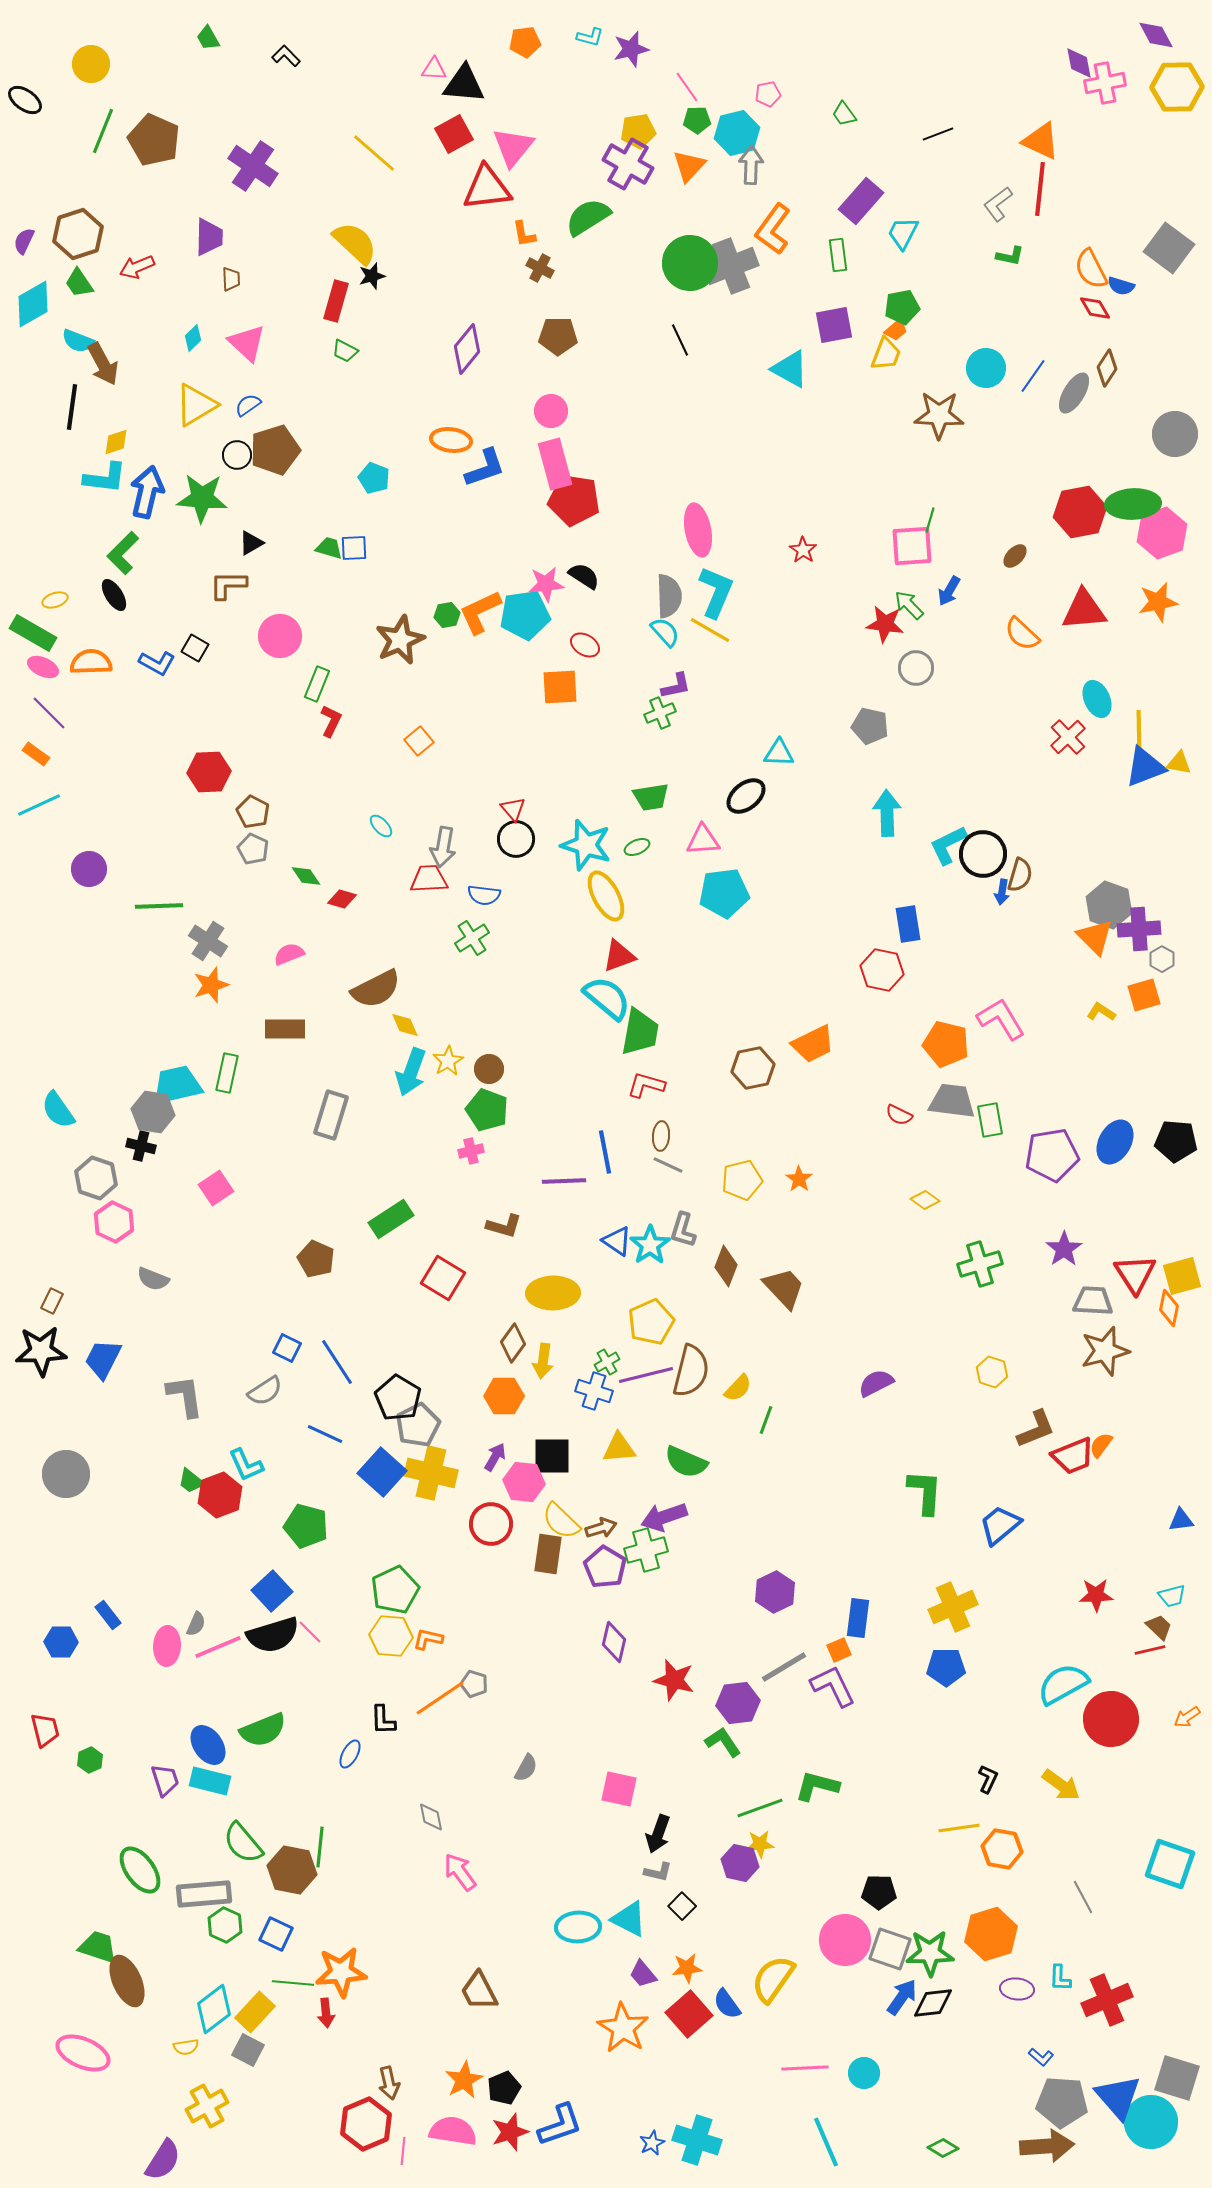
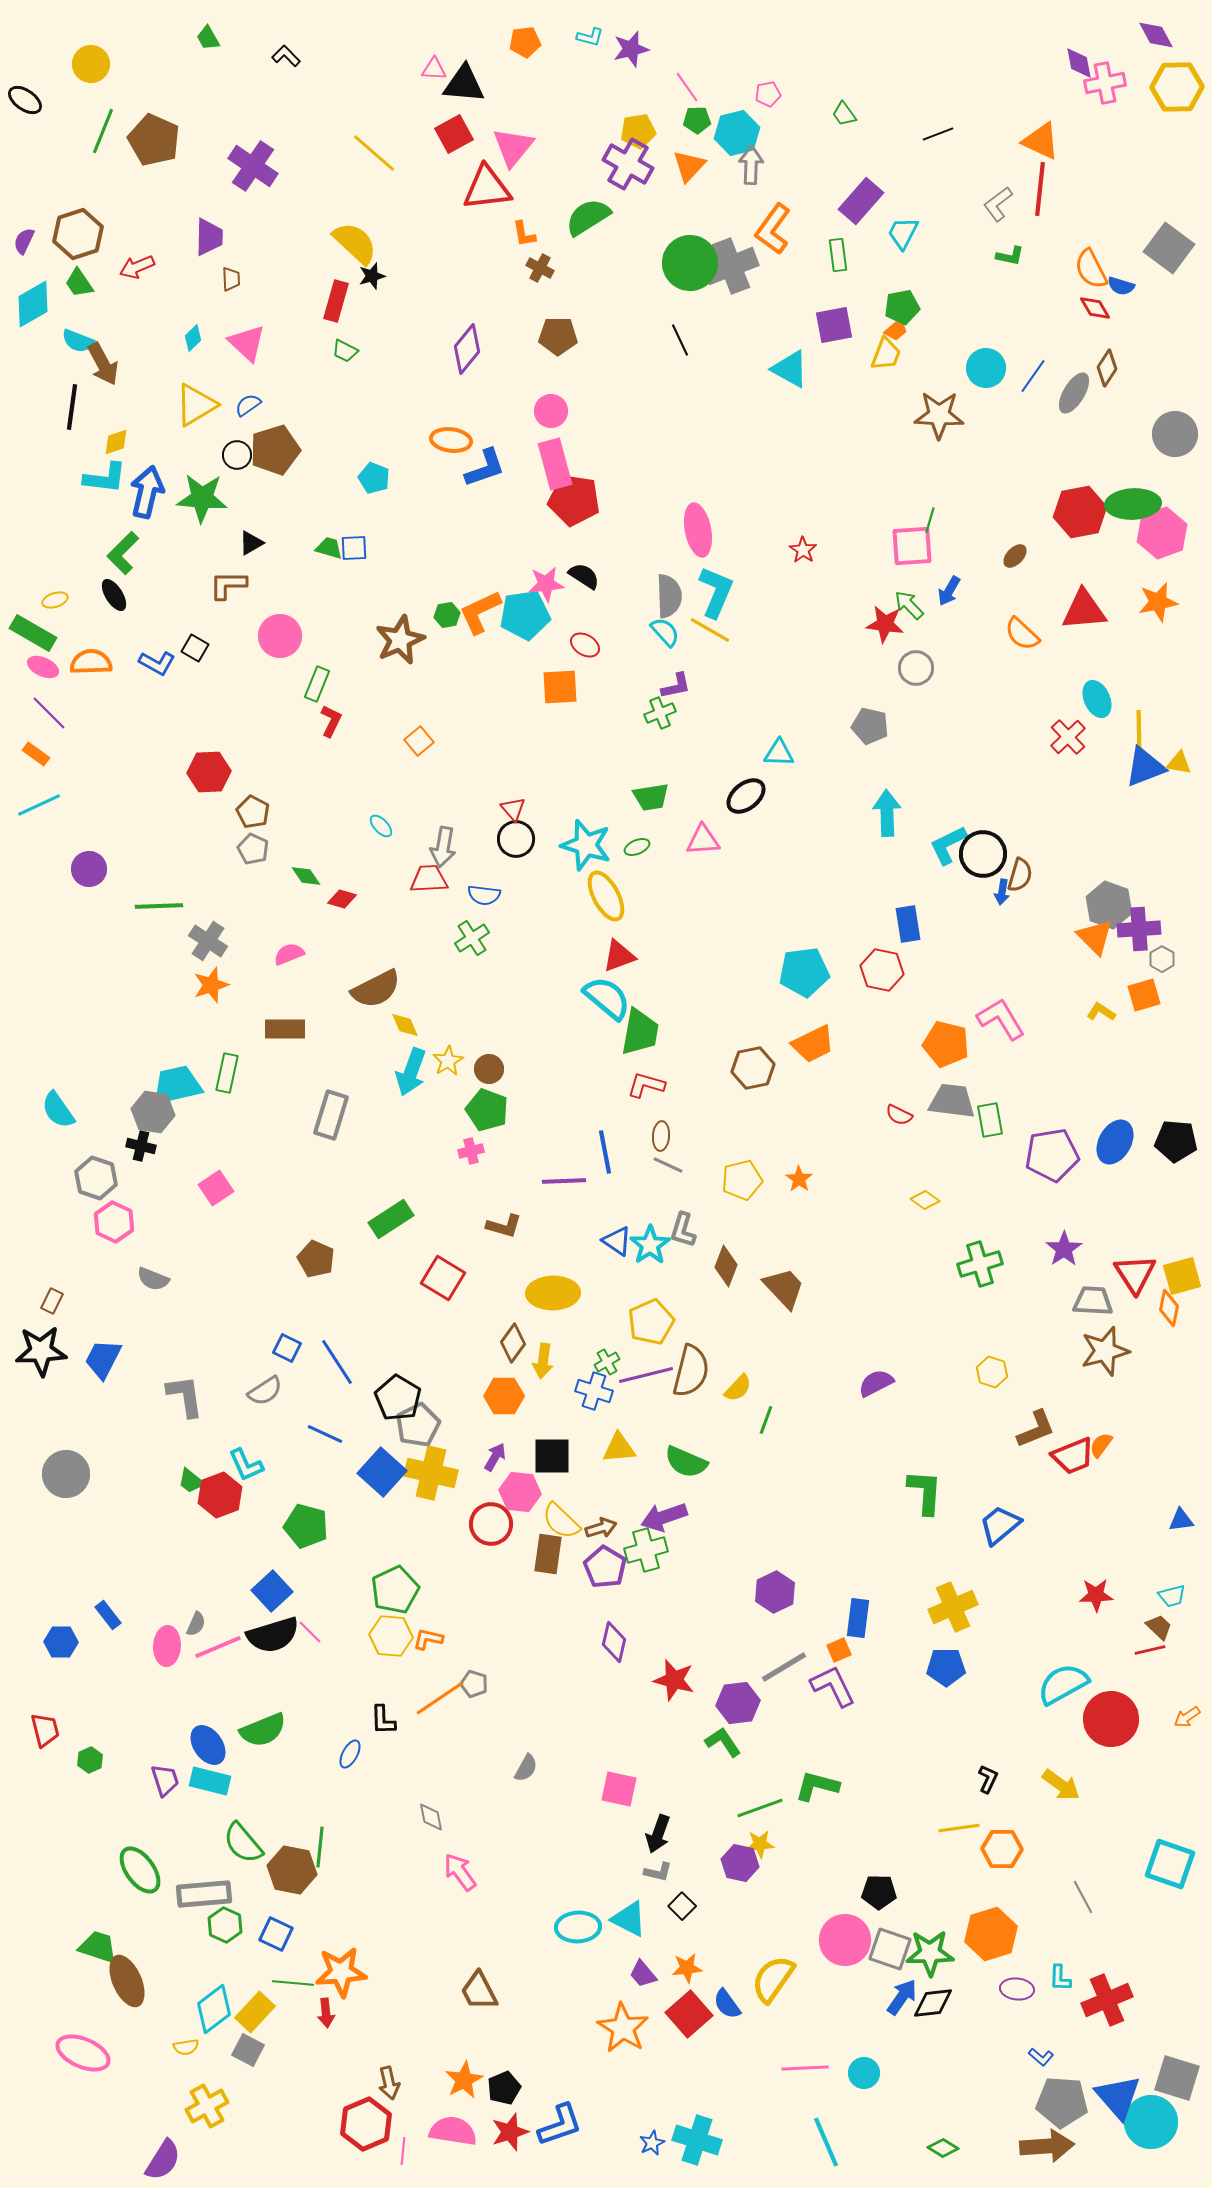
cyan pentagon at (724, 893): moved 80 px right, 79 px down
pink hexagon at (524, 1482): moved 4 px left, 10 px down
orange hexagon at (1002, 1849): rotated 9 degrees counterclockwise
